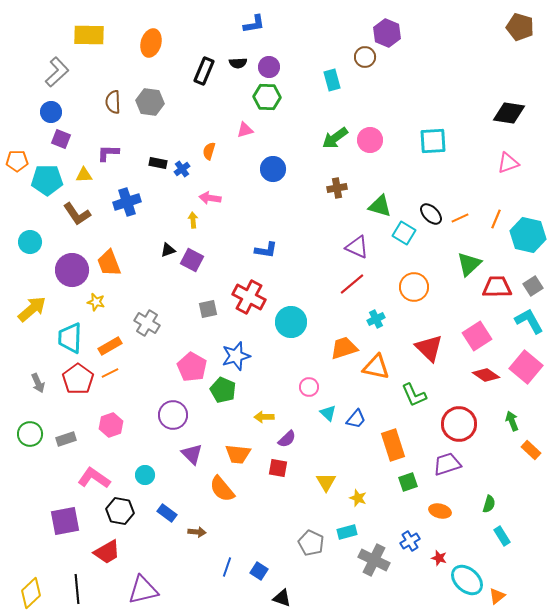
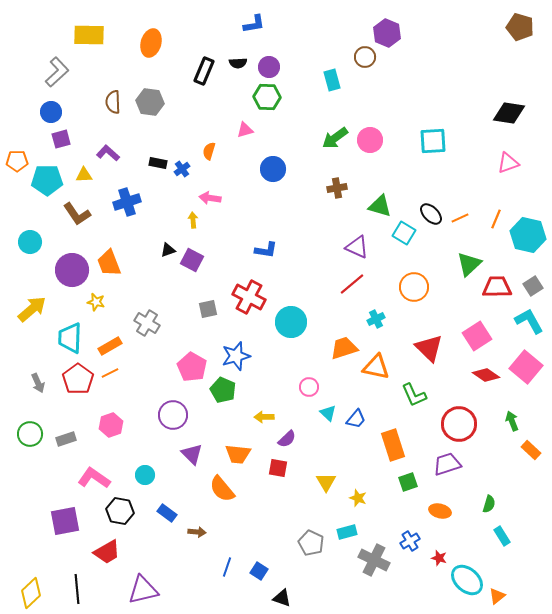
purple square at (61, 139): rotated 36 degrees counterclockwise
purple L-shape at (108, 153): rotated 40 degrees clockwise
